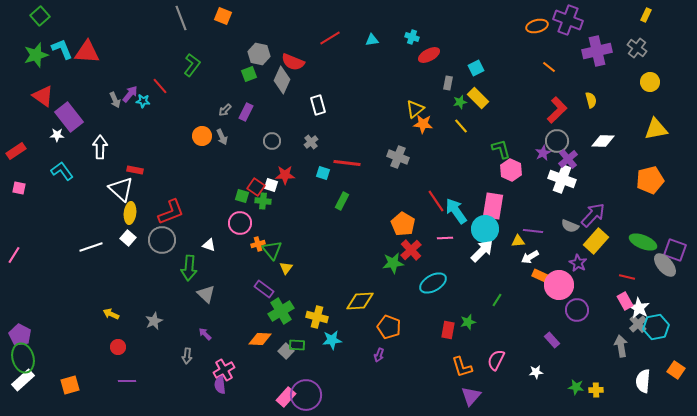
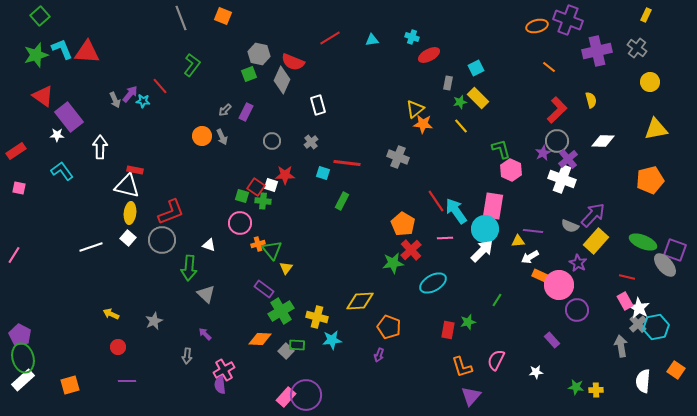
white triangle at (121, 189): moved 6 px right, 3 px up; rotated 28 degrees counterclockwise
